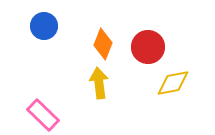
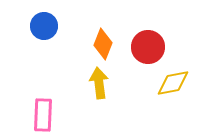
pink rectangle: rotated 48 degrees clockwise
